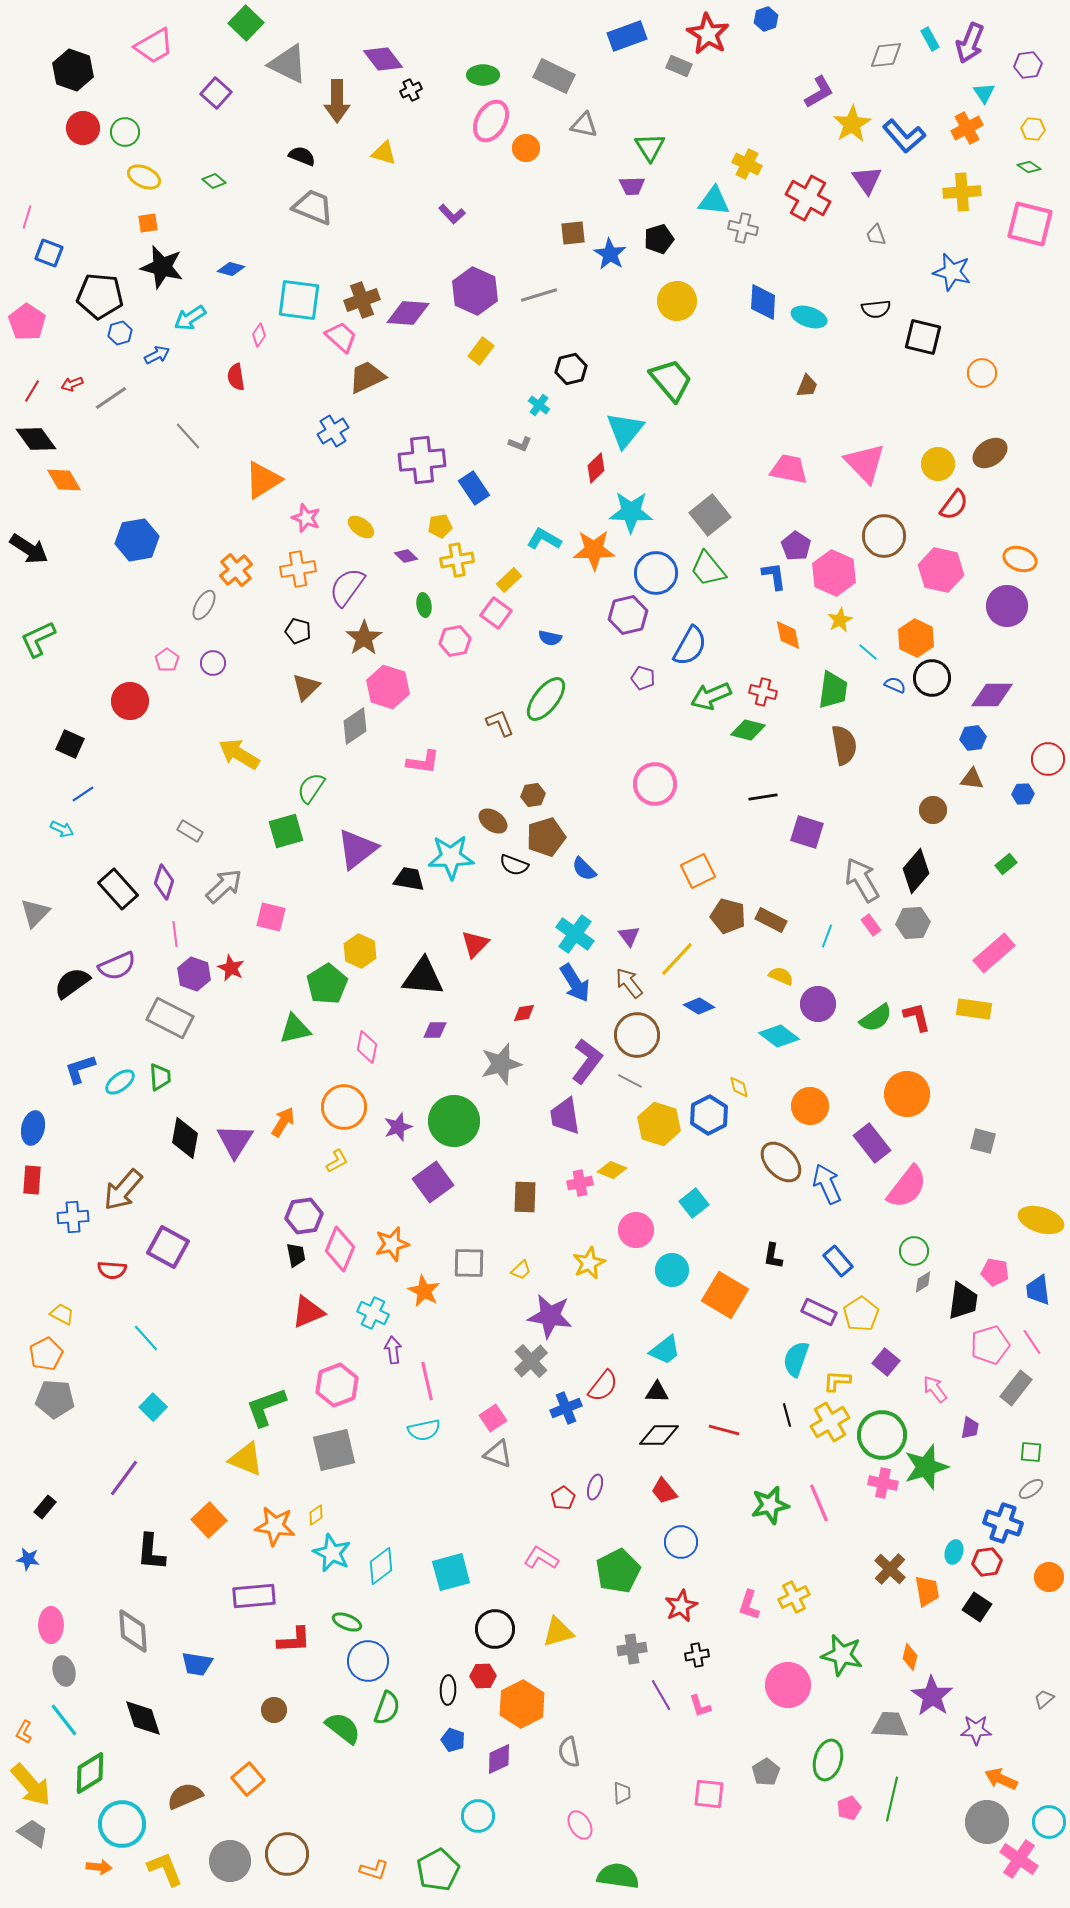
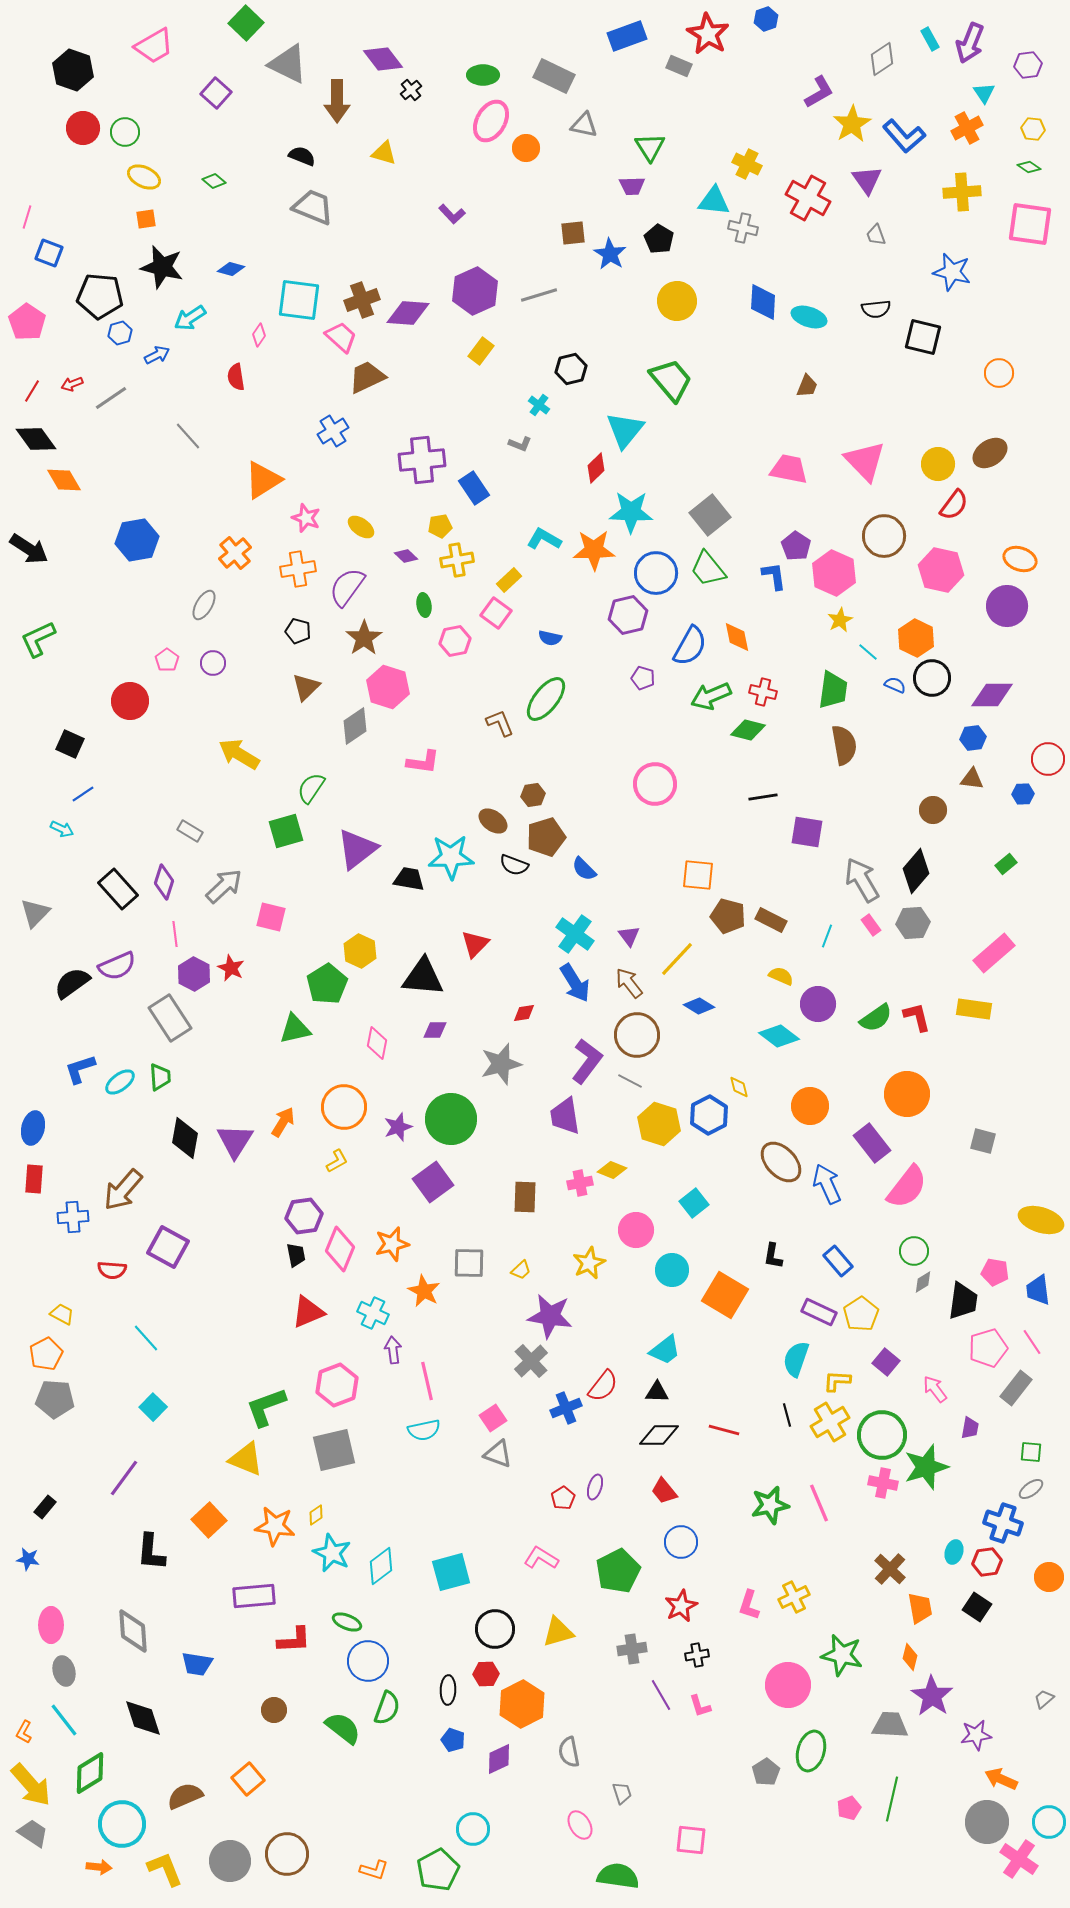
gray diamond at (886, 55): moved 4 px left, 4 px down; rotated 28 degrees counterclockwise
black cross at (411, 90): rotated 15 degrees counterclockwise
orange square at (148, 223): moved 2 px left, 4 px up
pink square at (1030, 224): rotated 6 degrees counterclockwise
black pentagon at (659, 239): rotated 24 degrees counterclockwise
purple hexagon at (475, 291): rotated 12 degrees clockwise
orange circle at (982, 373): moved 17 px right
pink triangle at (865, 463): moved 2 px up
orange cross at (236, 570): moved 1 px left, 17 px up
orange diamond at (788, 635): moved 51 px left, 2 px down
purple square at (807, 832): rotated 8 degrees counterclockwise
orange square at (698, 871): moved 4 px down; rotated 32 degrees clockwise
purple hexagon at (194, 974): rotated 8 degrees clockwise
gray rectangle at (170, 1018): rotated 30 degrees clockwise
pink diamond at (367, 1047): moved 10 px right, 4 px up
green circle at (454, 1121): moved 3 px left, 2 px up
red rectangle at (32, 1180): moved 2 px right, 1 px up
pink pentagon at (990, 1345): moved 2 px left, 3 px down
orange trapezoid at (927, 1591): moved 7 px left, 17 px down
red hexagon at (483, 1676): moved 3 px right, 2 px up
purple star at (976, 1730): moved 5 px down; rotated 8 degrees counterclockwise
green ellipse at (828, 1760): moved 17 px left, 9 px up
gray trapezoid at (622, 1793): rotated 15 degrees counterclockwise
pink square at (709, 1794): moved 18 px left, 46 px down
cyan circle at (478, 1816): moved 5 px left, 13 px down
